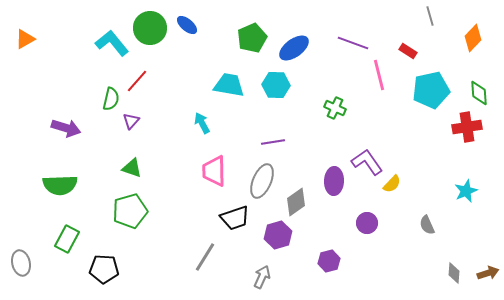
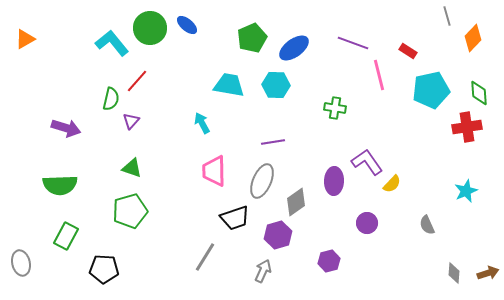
gray line at (430, 16): moved 17 px right
green cross at (335, 108): rotated 15 degrees counterclockwise
green rectangle at (67, 239): moved 1 px left, 3 px up
gray arrow at (262, 277): moved 1 px right, 6 px up
